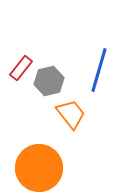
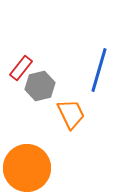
gray hexagon: moved 9 px left, 5 px down
orange trapezoid: rotated 12 degrees clockwise
orange circle: moved 12 px left
